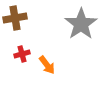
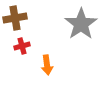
red cross: moved 8 px up
orange arrow: rotated 30 degrees clockwise
